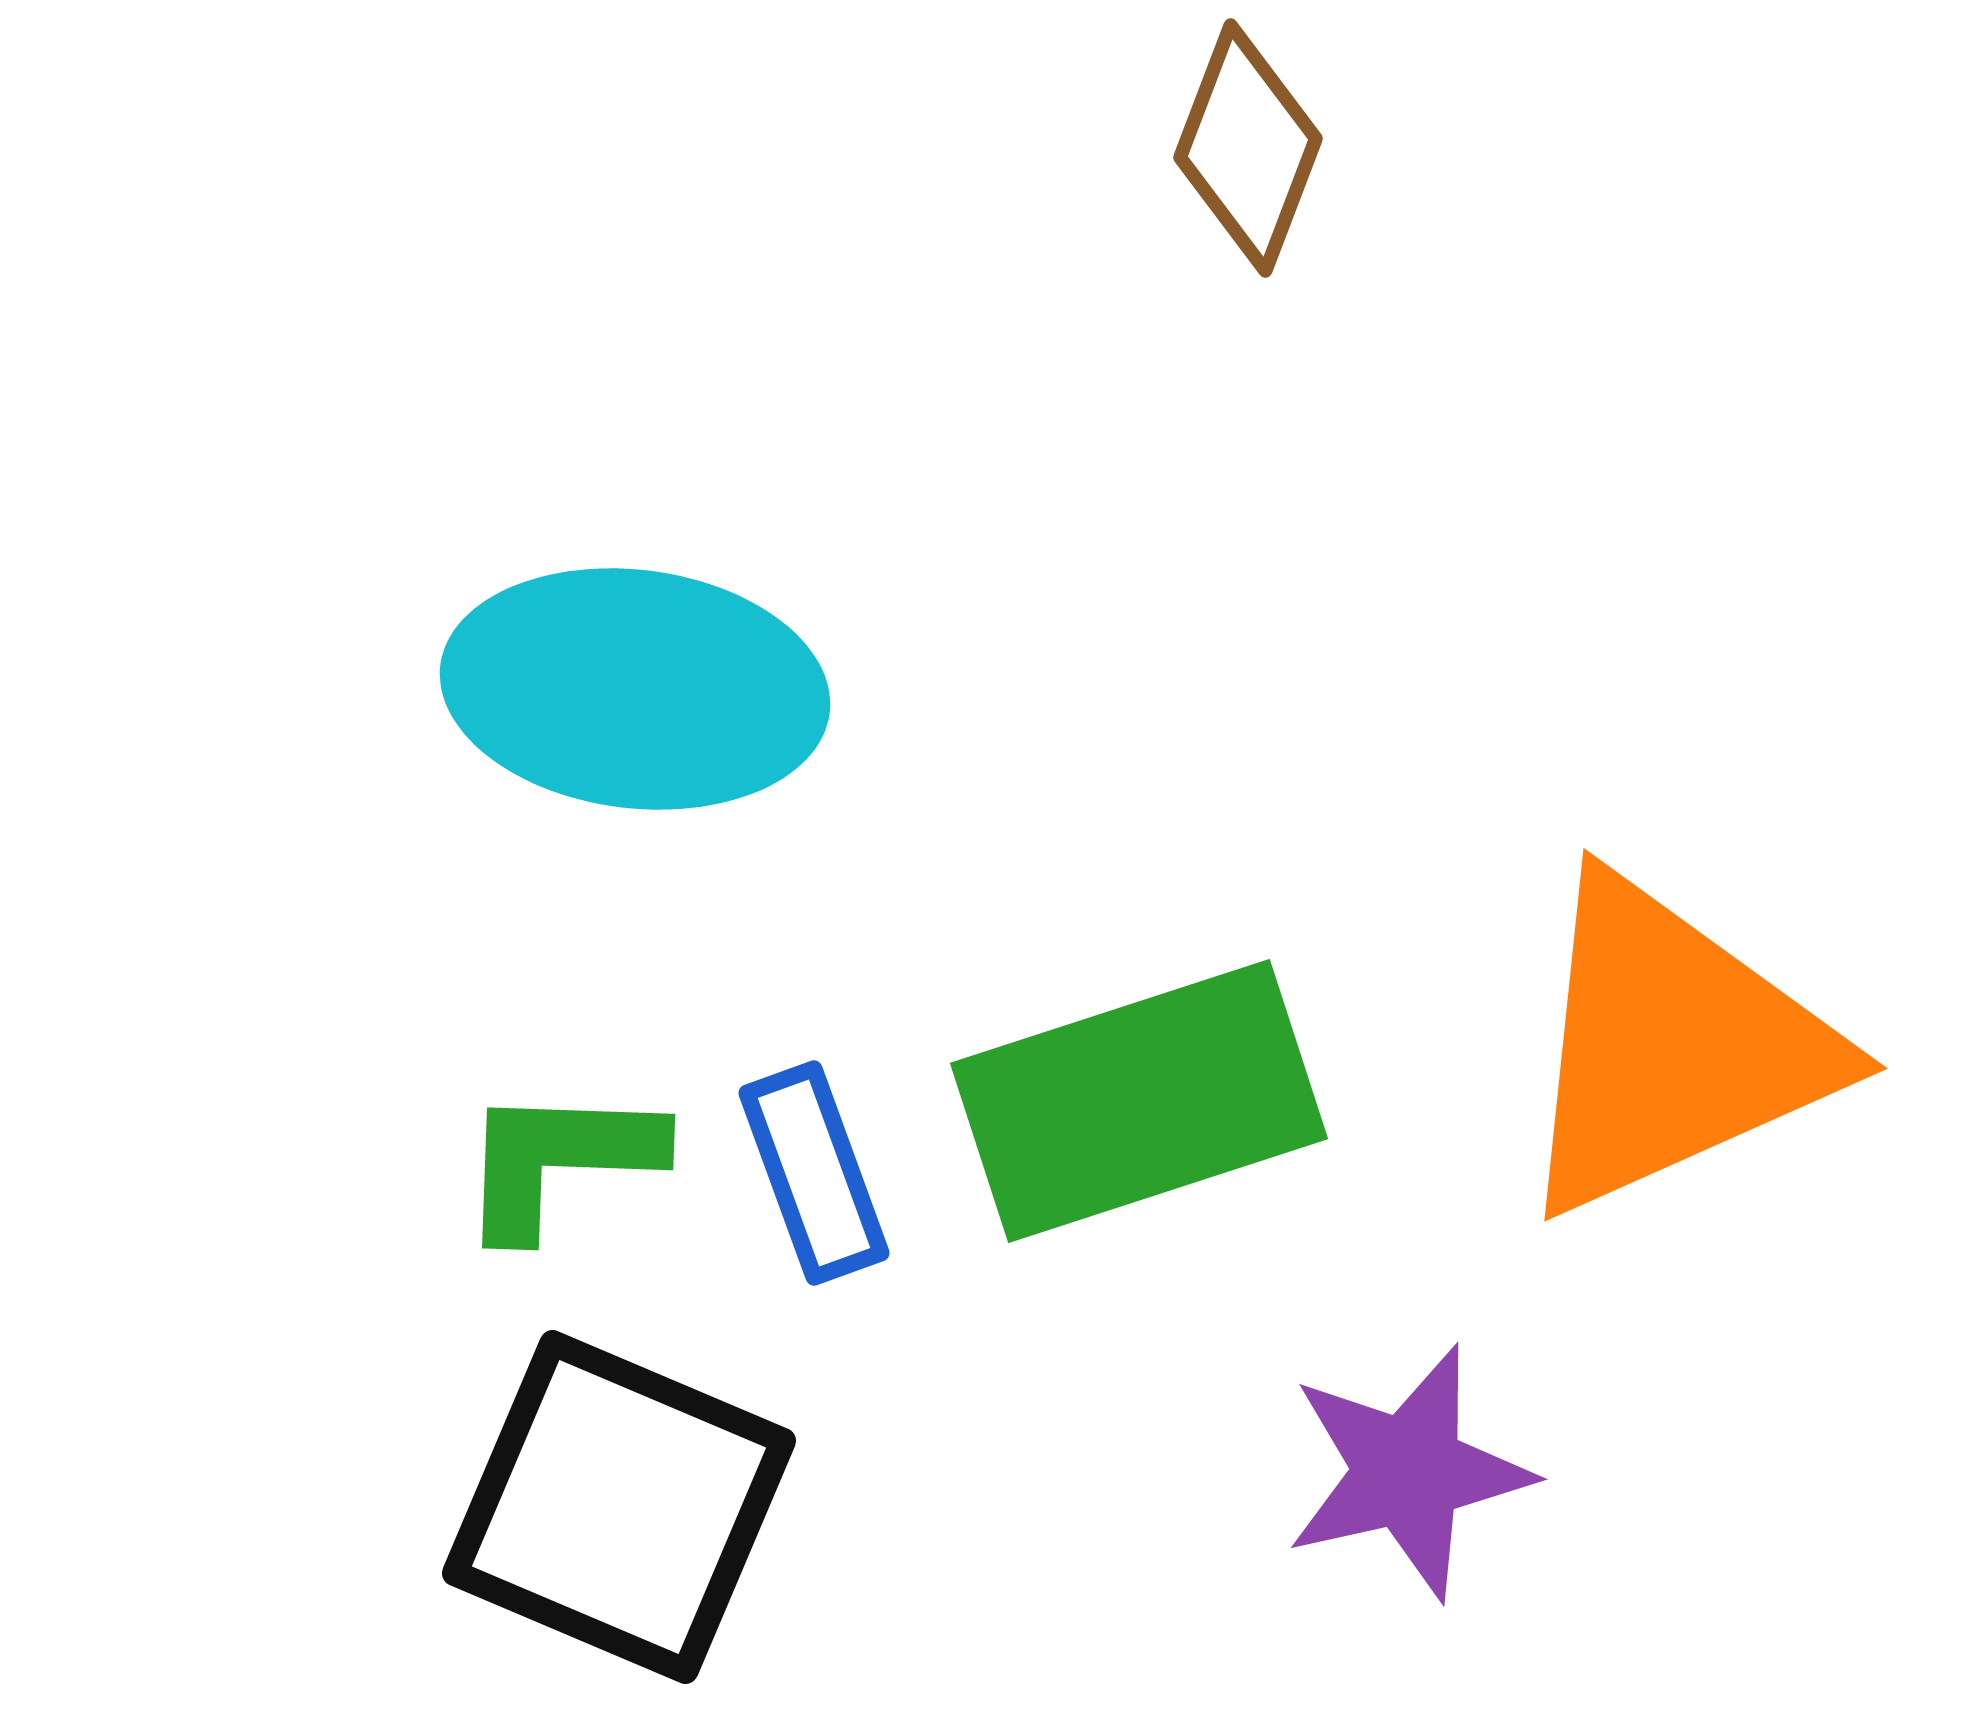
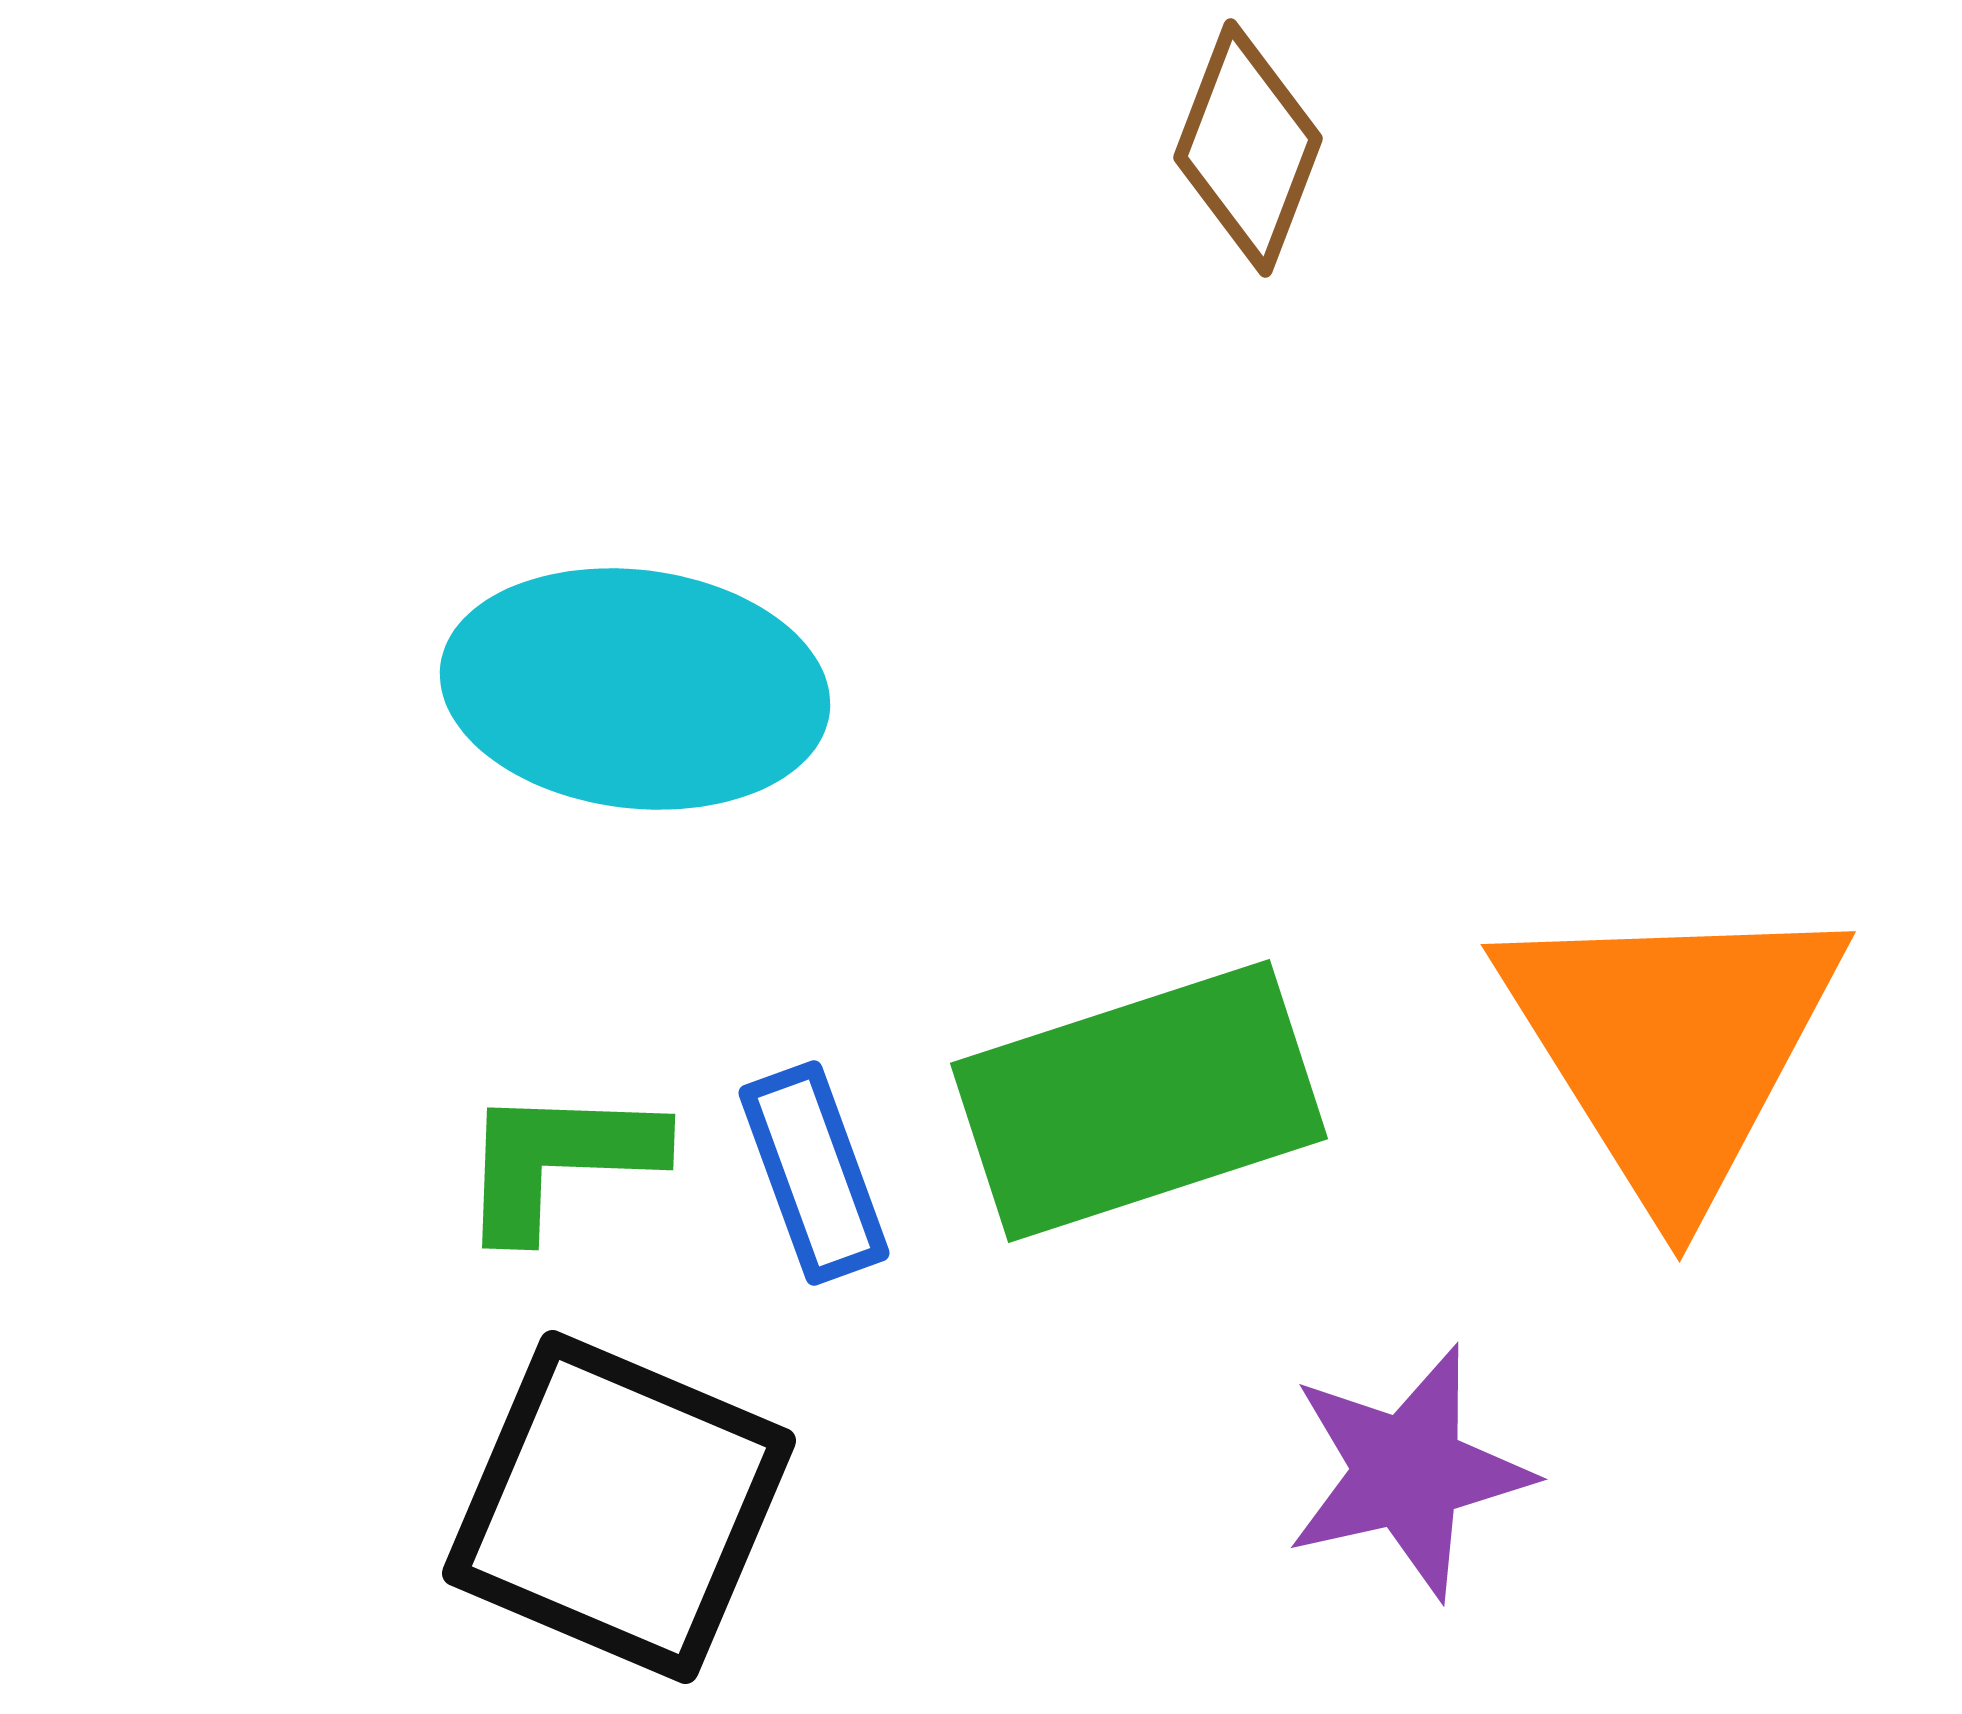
orange triangle: rotated 38 degrees counterclockwise
